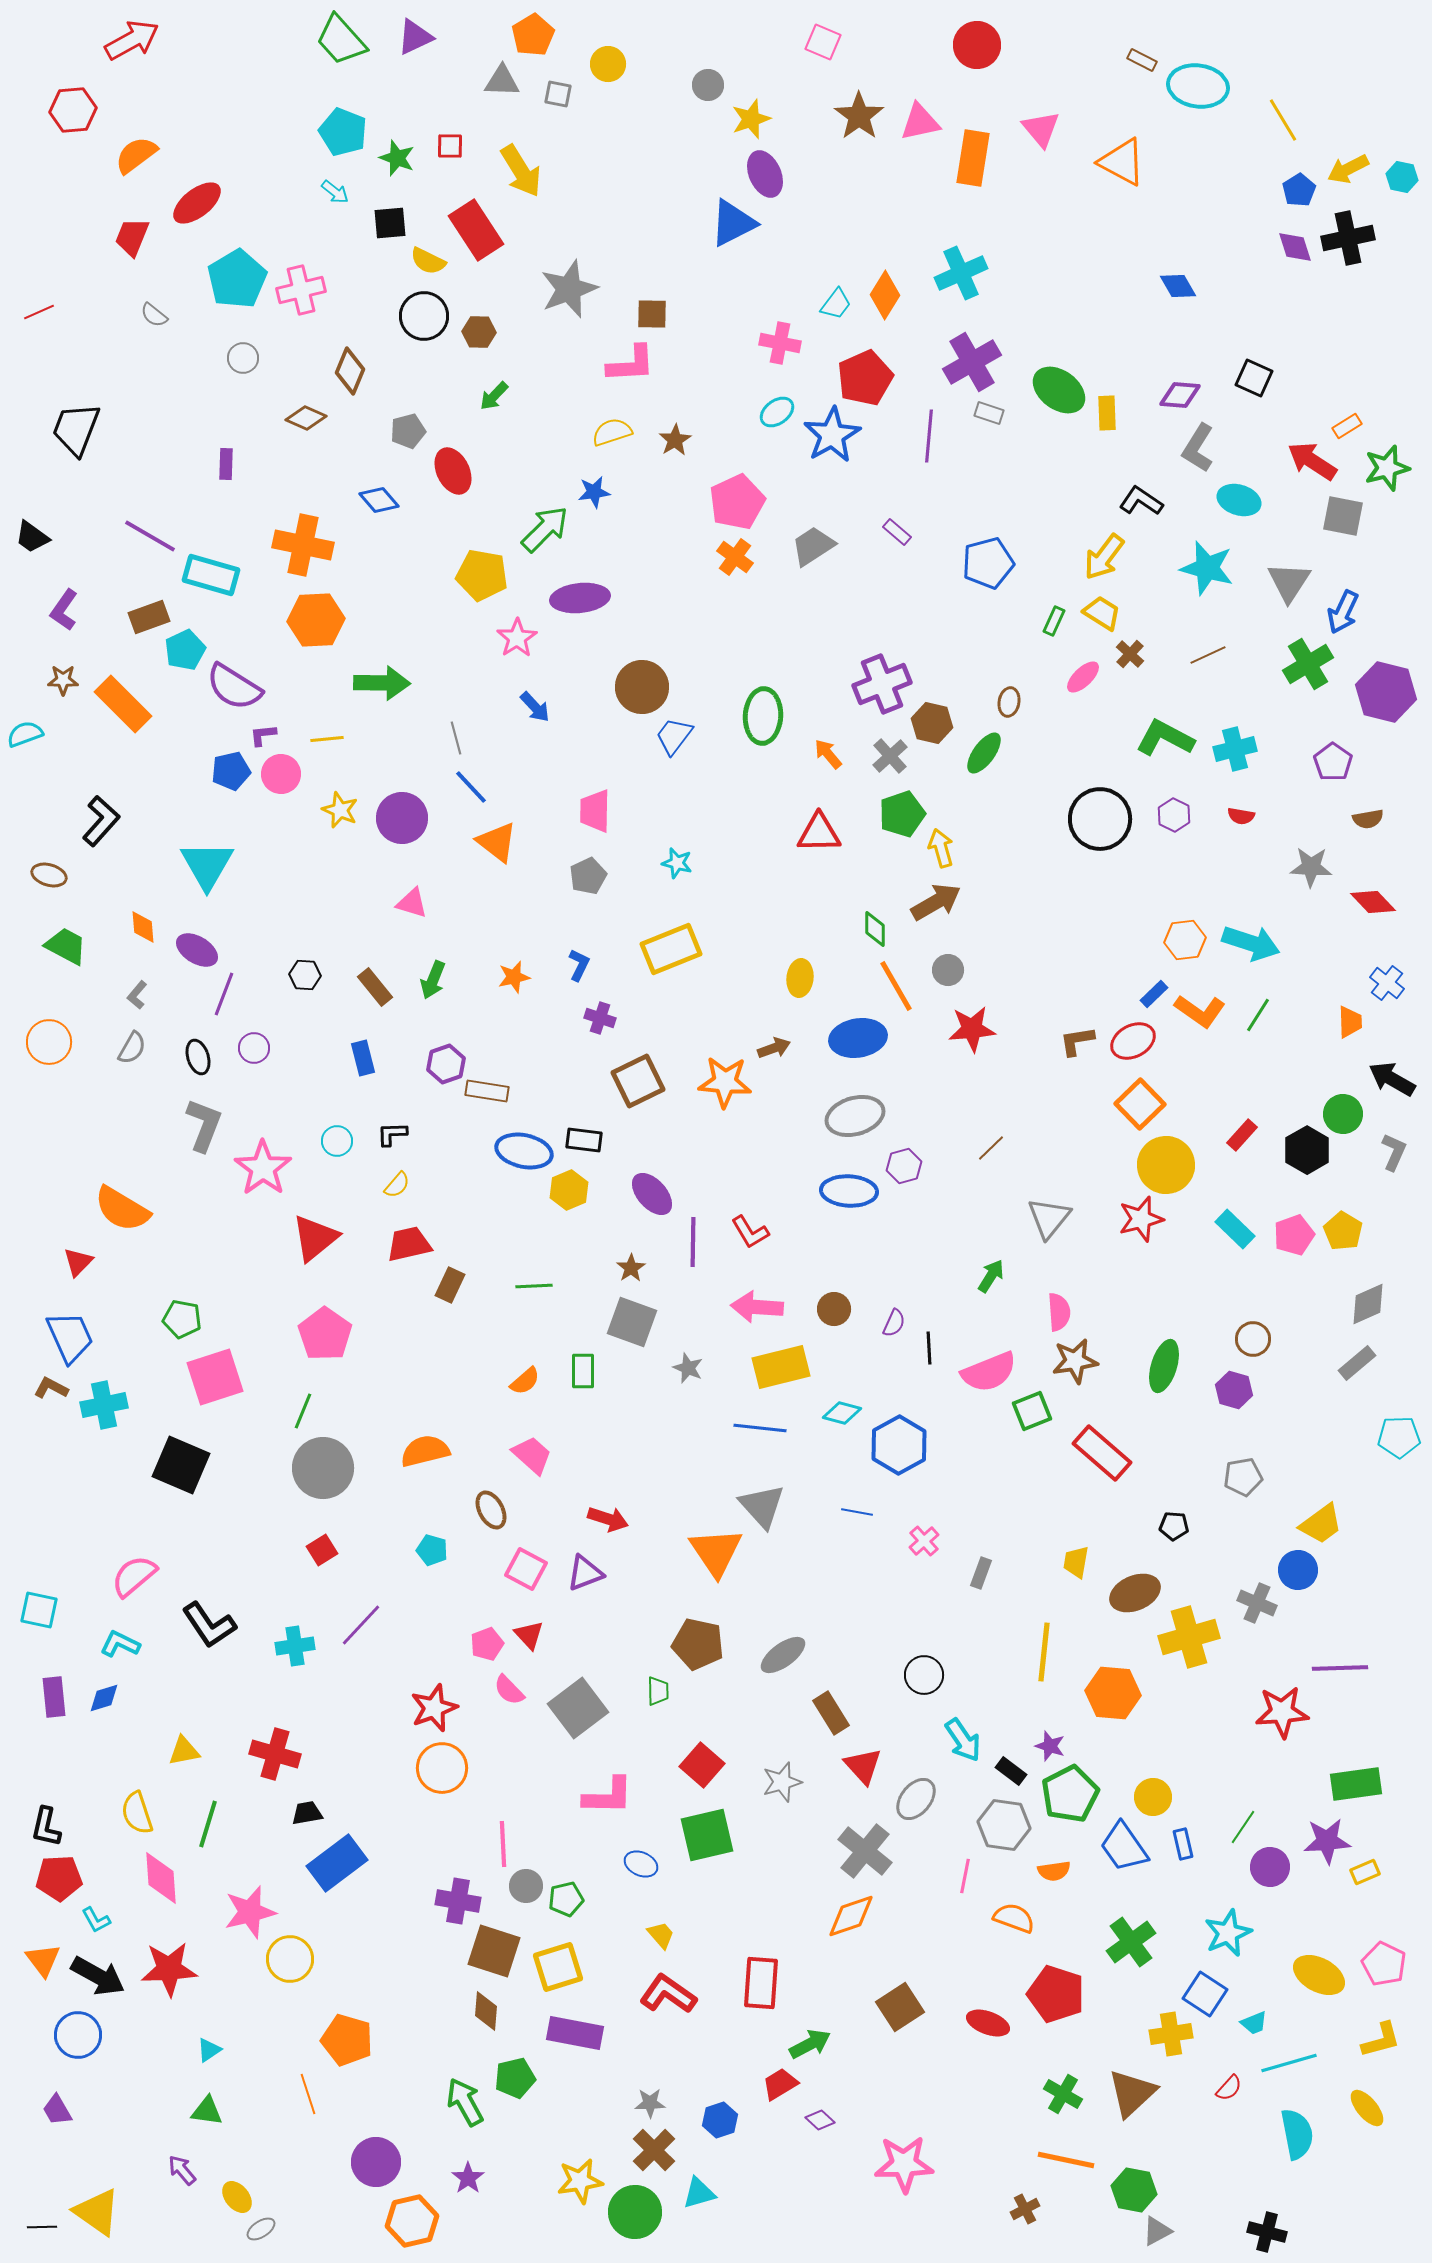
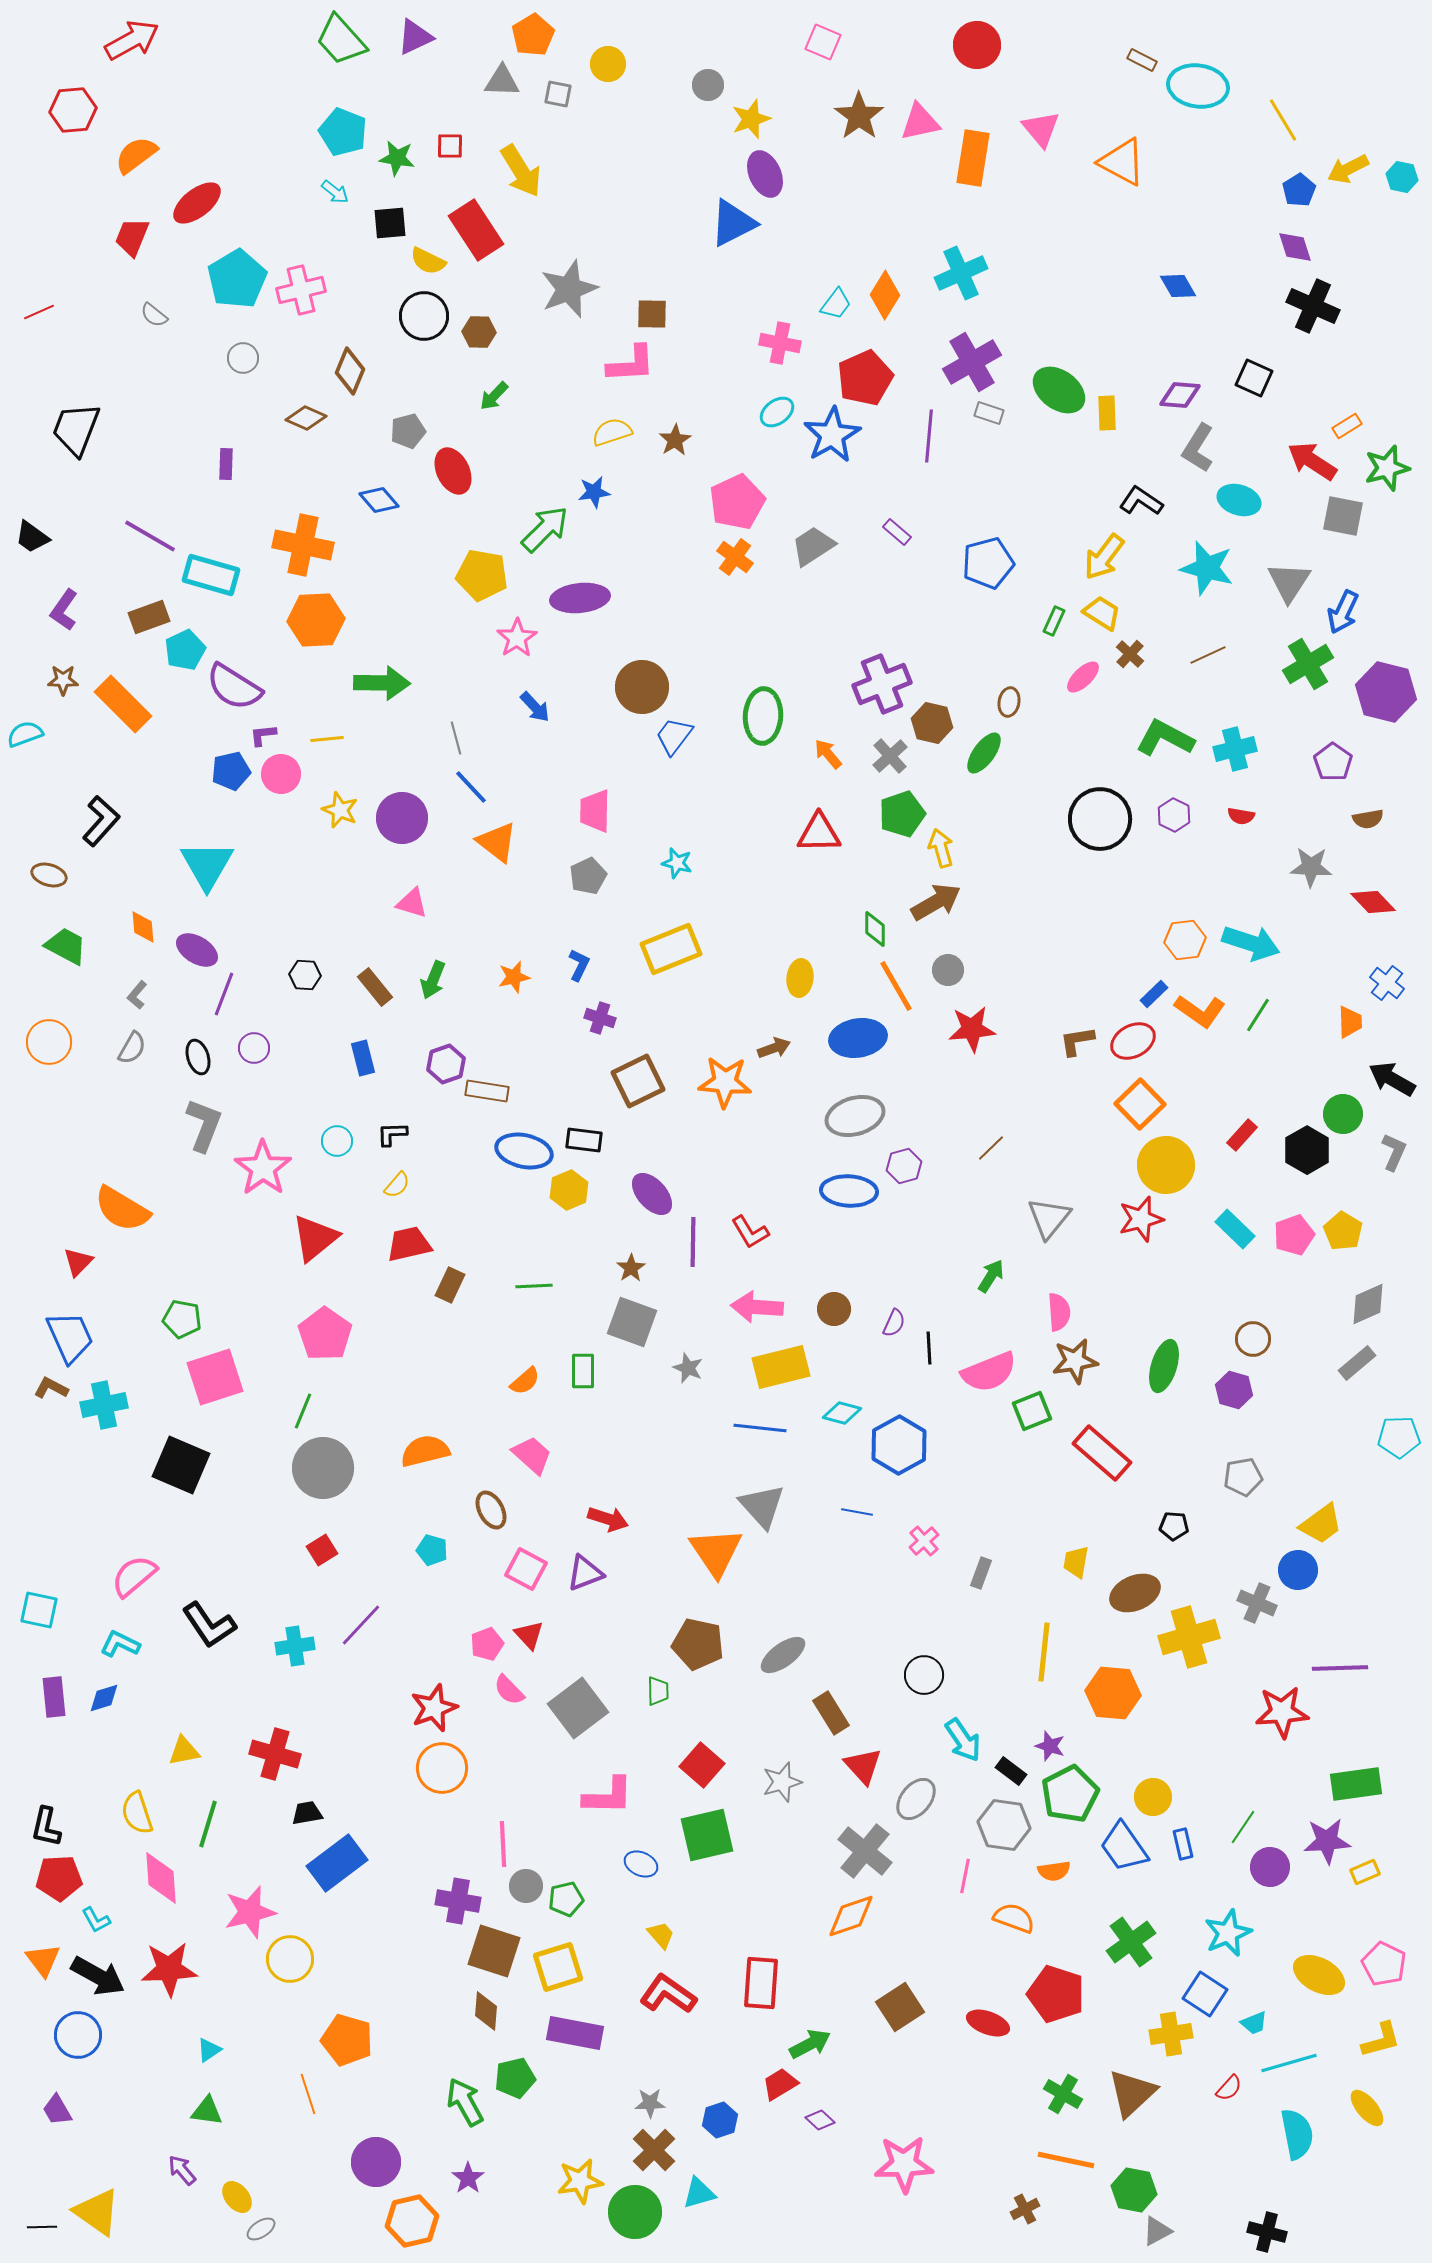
green star at (397, 158): rotated 12 degrees counterclockwise
black cross at (1348, 238): moved 35 px left, 68 px down; rotated 36 degrees clockwise
